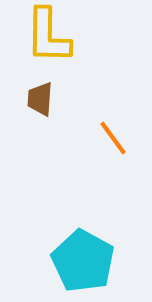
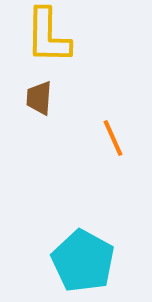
brown trapezoid: moved 1 px left, 1 px up
orange line: rotated 12 degrees clockwise
